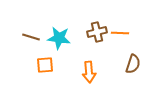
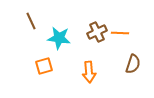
brown cross: rotated 12 degrees counterclockwise
brown line: moved 16 px up; rotated 48 degrees clockwise
orange square: moved 1 px left, 1 px down; rotated 12 degrees counterclockwise
